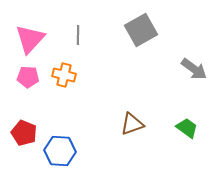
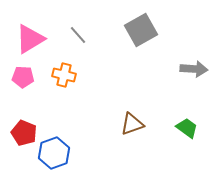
gray line: rotated 42 degrees counterclockwise
pink triangle: rotated 16 degrees clockwise
gray arrow: rotated 32 degrees counterclockwise
pink pentagon: moved 5 px left
blue hexagon: moved 6 px left, 2 px down; rotated 24 degrees counterclockwise
